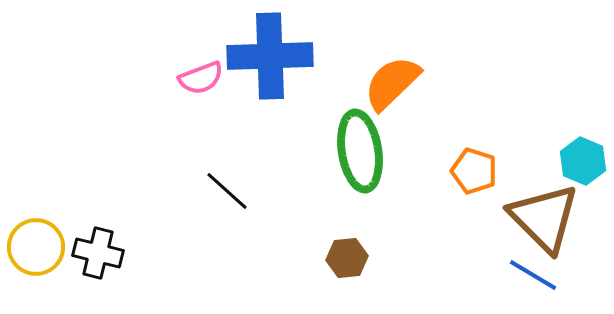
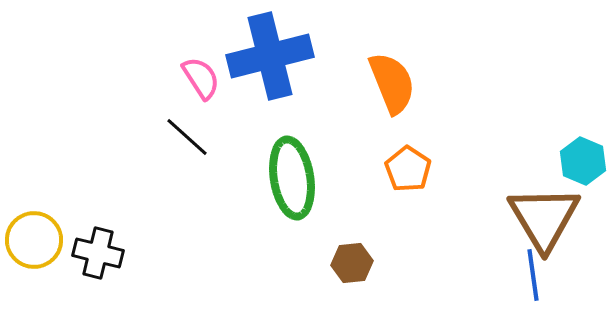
blue cross: rotated 12 degrees counterclockwise
pink semicircle: rotated 102 degrees counterclockwise
orange semicircle: rotated 112 degrees clockwise
green ellipse: moved 68 px left, 27 px down
orange pentagon: moved 66 px left, 2 px up; rotated 15 degrees clockwise
black line: moved 40 px left, 54 px up
brown triangle: rotated 14 degrees clockwise
yellow circle: moved 2 px left, 7 px up
brown hexagon: moved 5 px right, 5 px down
blue line: rotated 51 degrees clockwise
